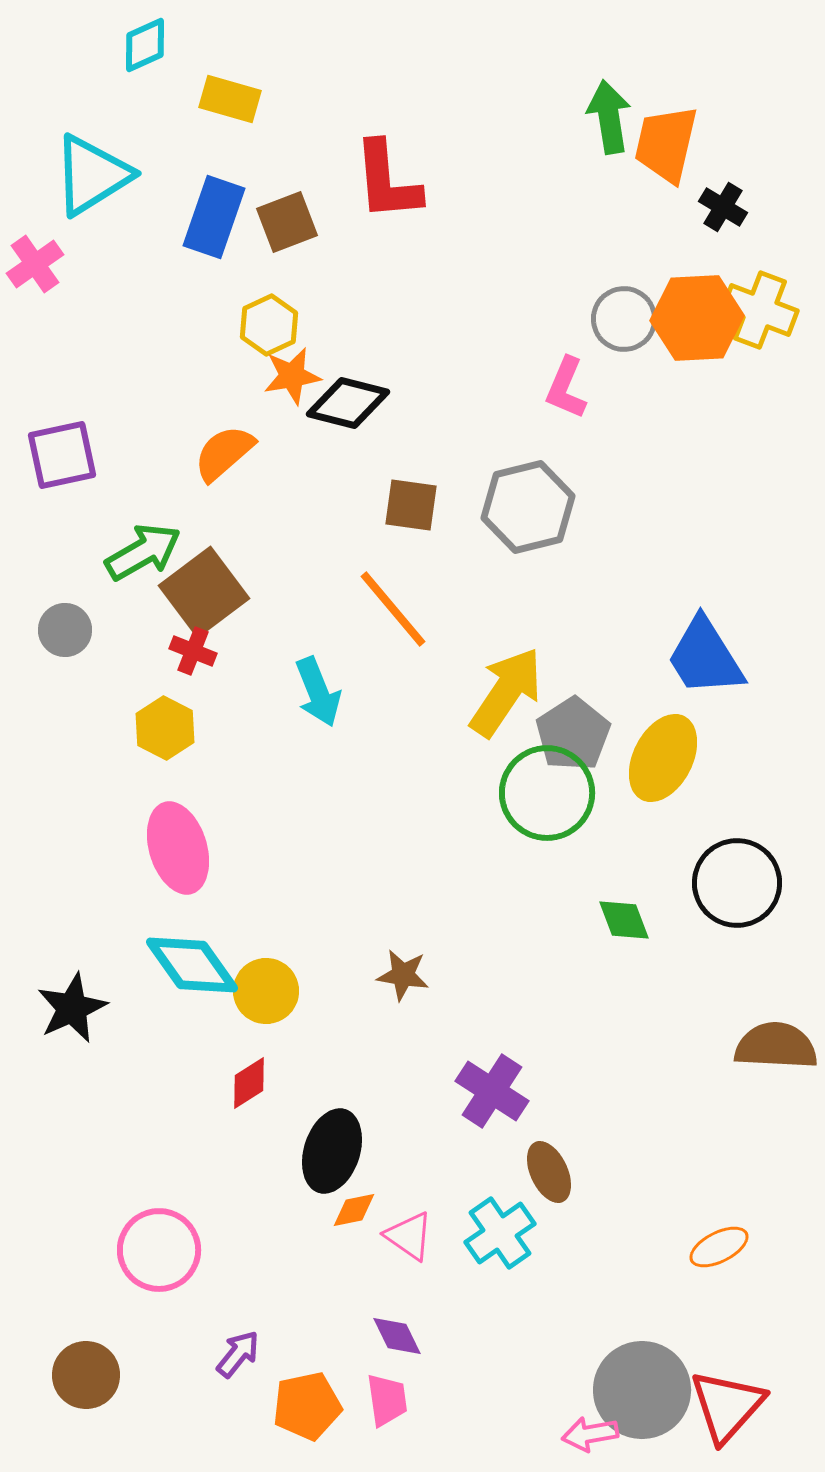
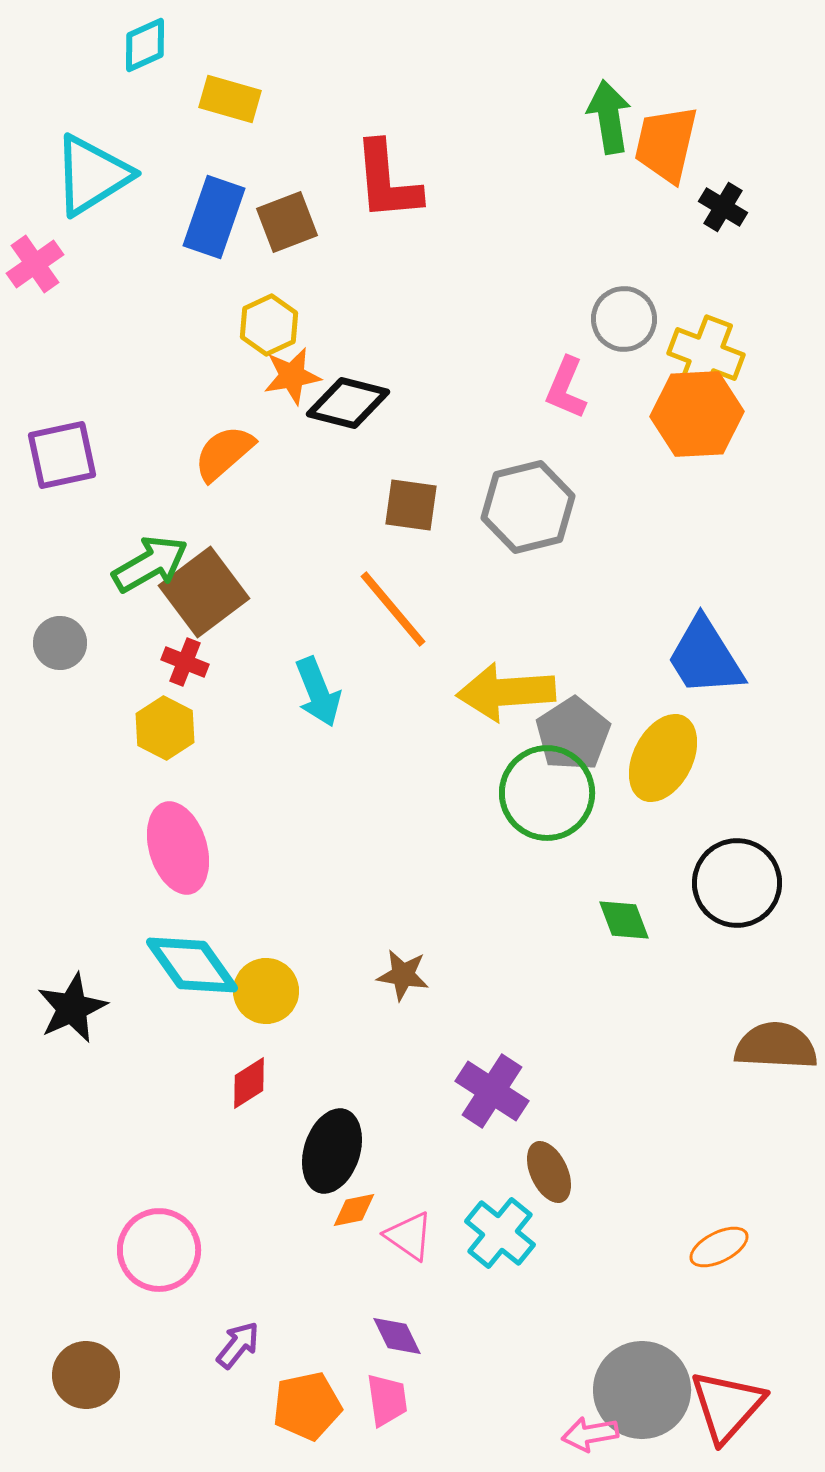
yellow cross at (760, 310): moved 54 px left, 44 px down
orange hexagon at (697, 318): moved 96 px down
green arrow at (143, 552): moved 7 px right, 12 px down
gray circle at (65, 630): moved 5 px left, 13 px down
red cross at (193, 651): moved 8 px left, 11 px down
yellow arrow at (506, 692): rotated 128 degrees counterclockwise
cyan cross at (500, 1233): rotated 16 degrees counterclockwise
purple arrow at (238, 1354): moved 9 px up
